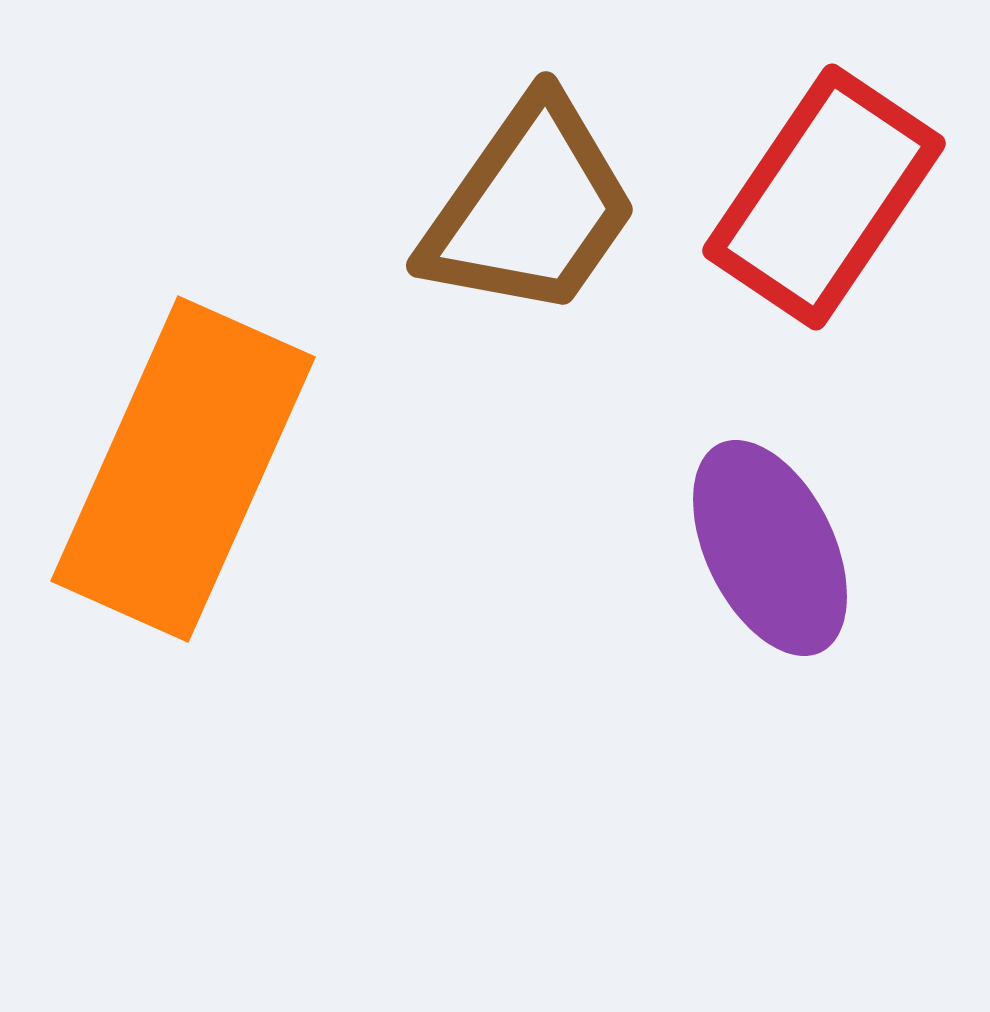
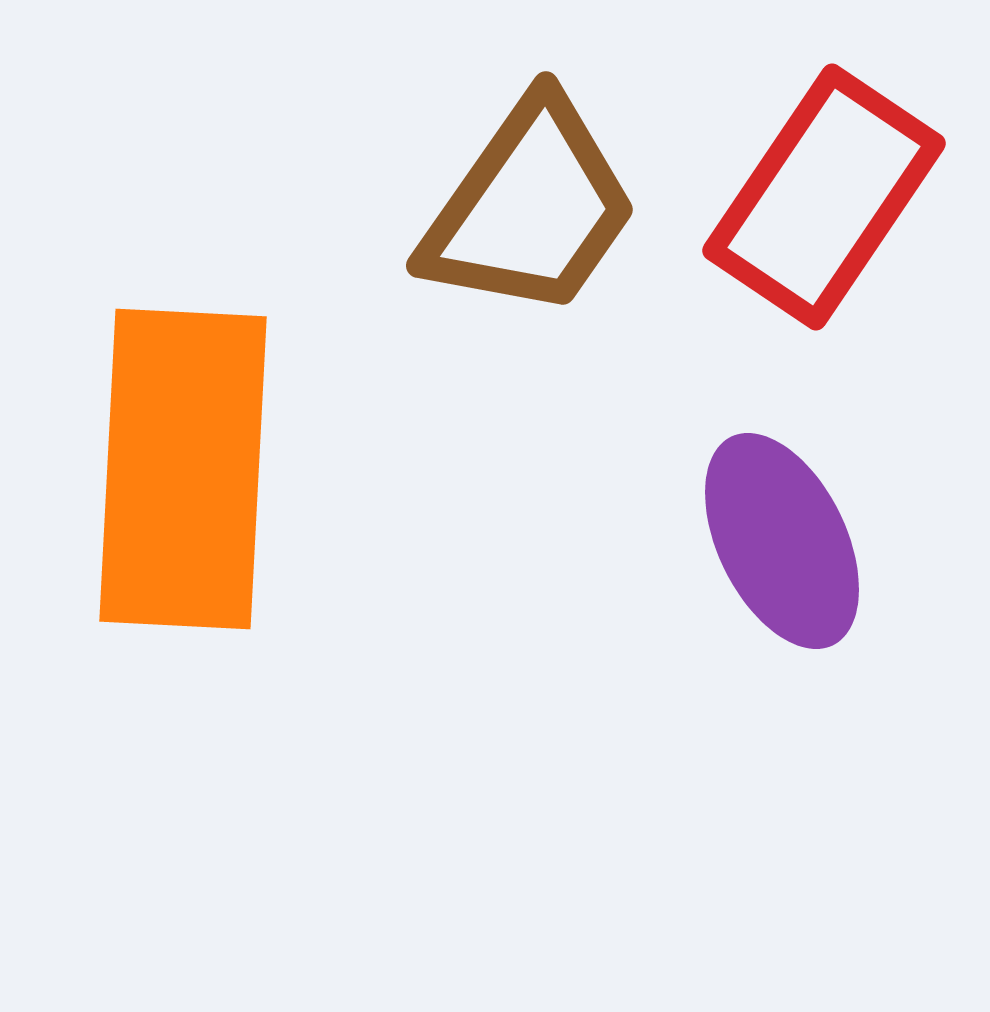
orange rectangle: rotated 21 degrees counterclockwise
purple ellipse: moved 12 px right, 7 px up
